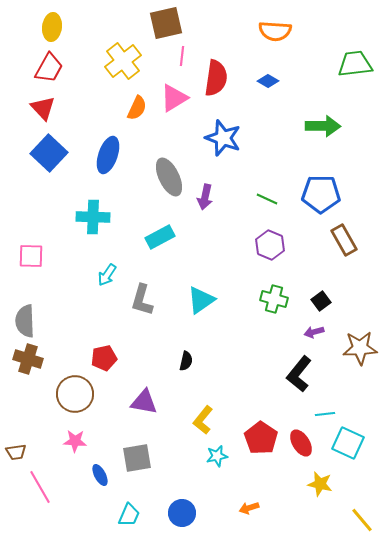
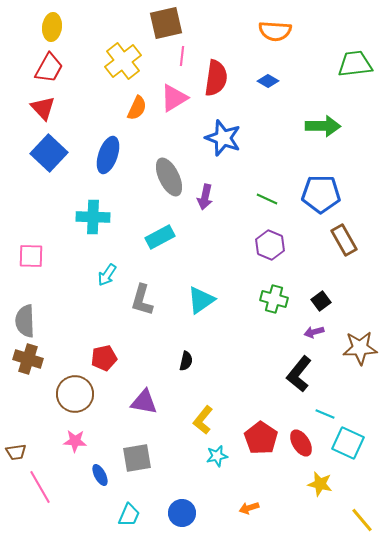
cyan line at (325, 414): rotated 30 degrees clockwise
